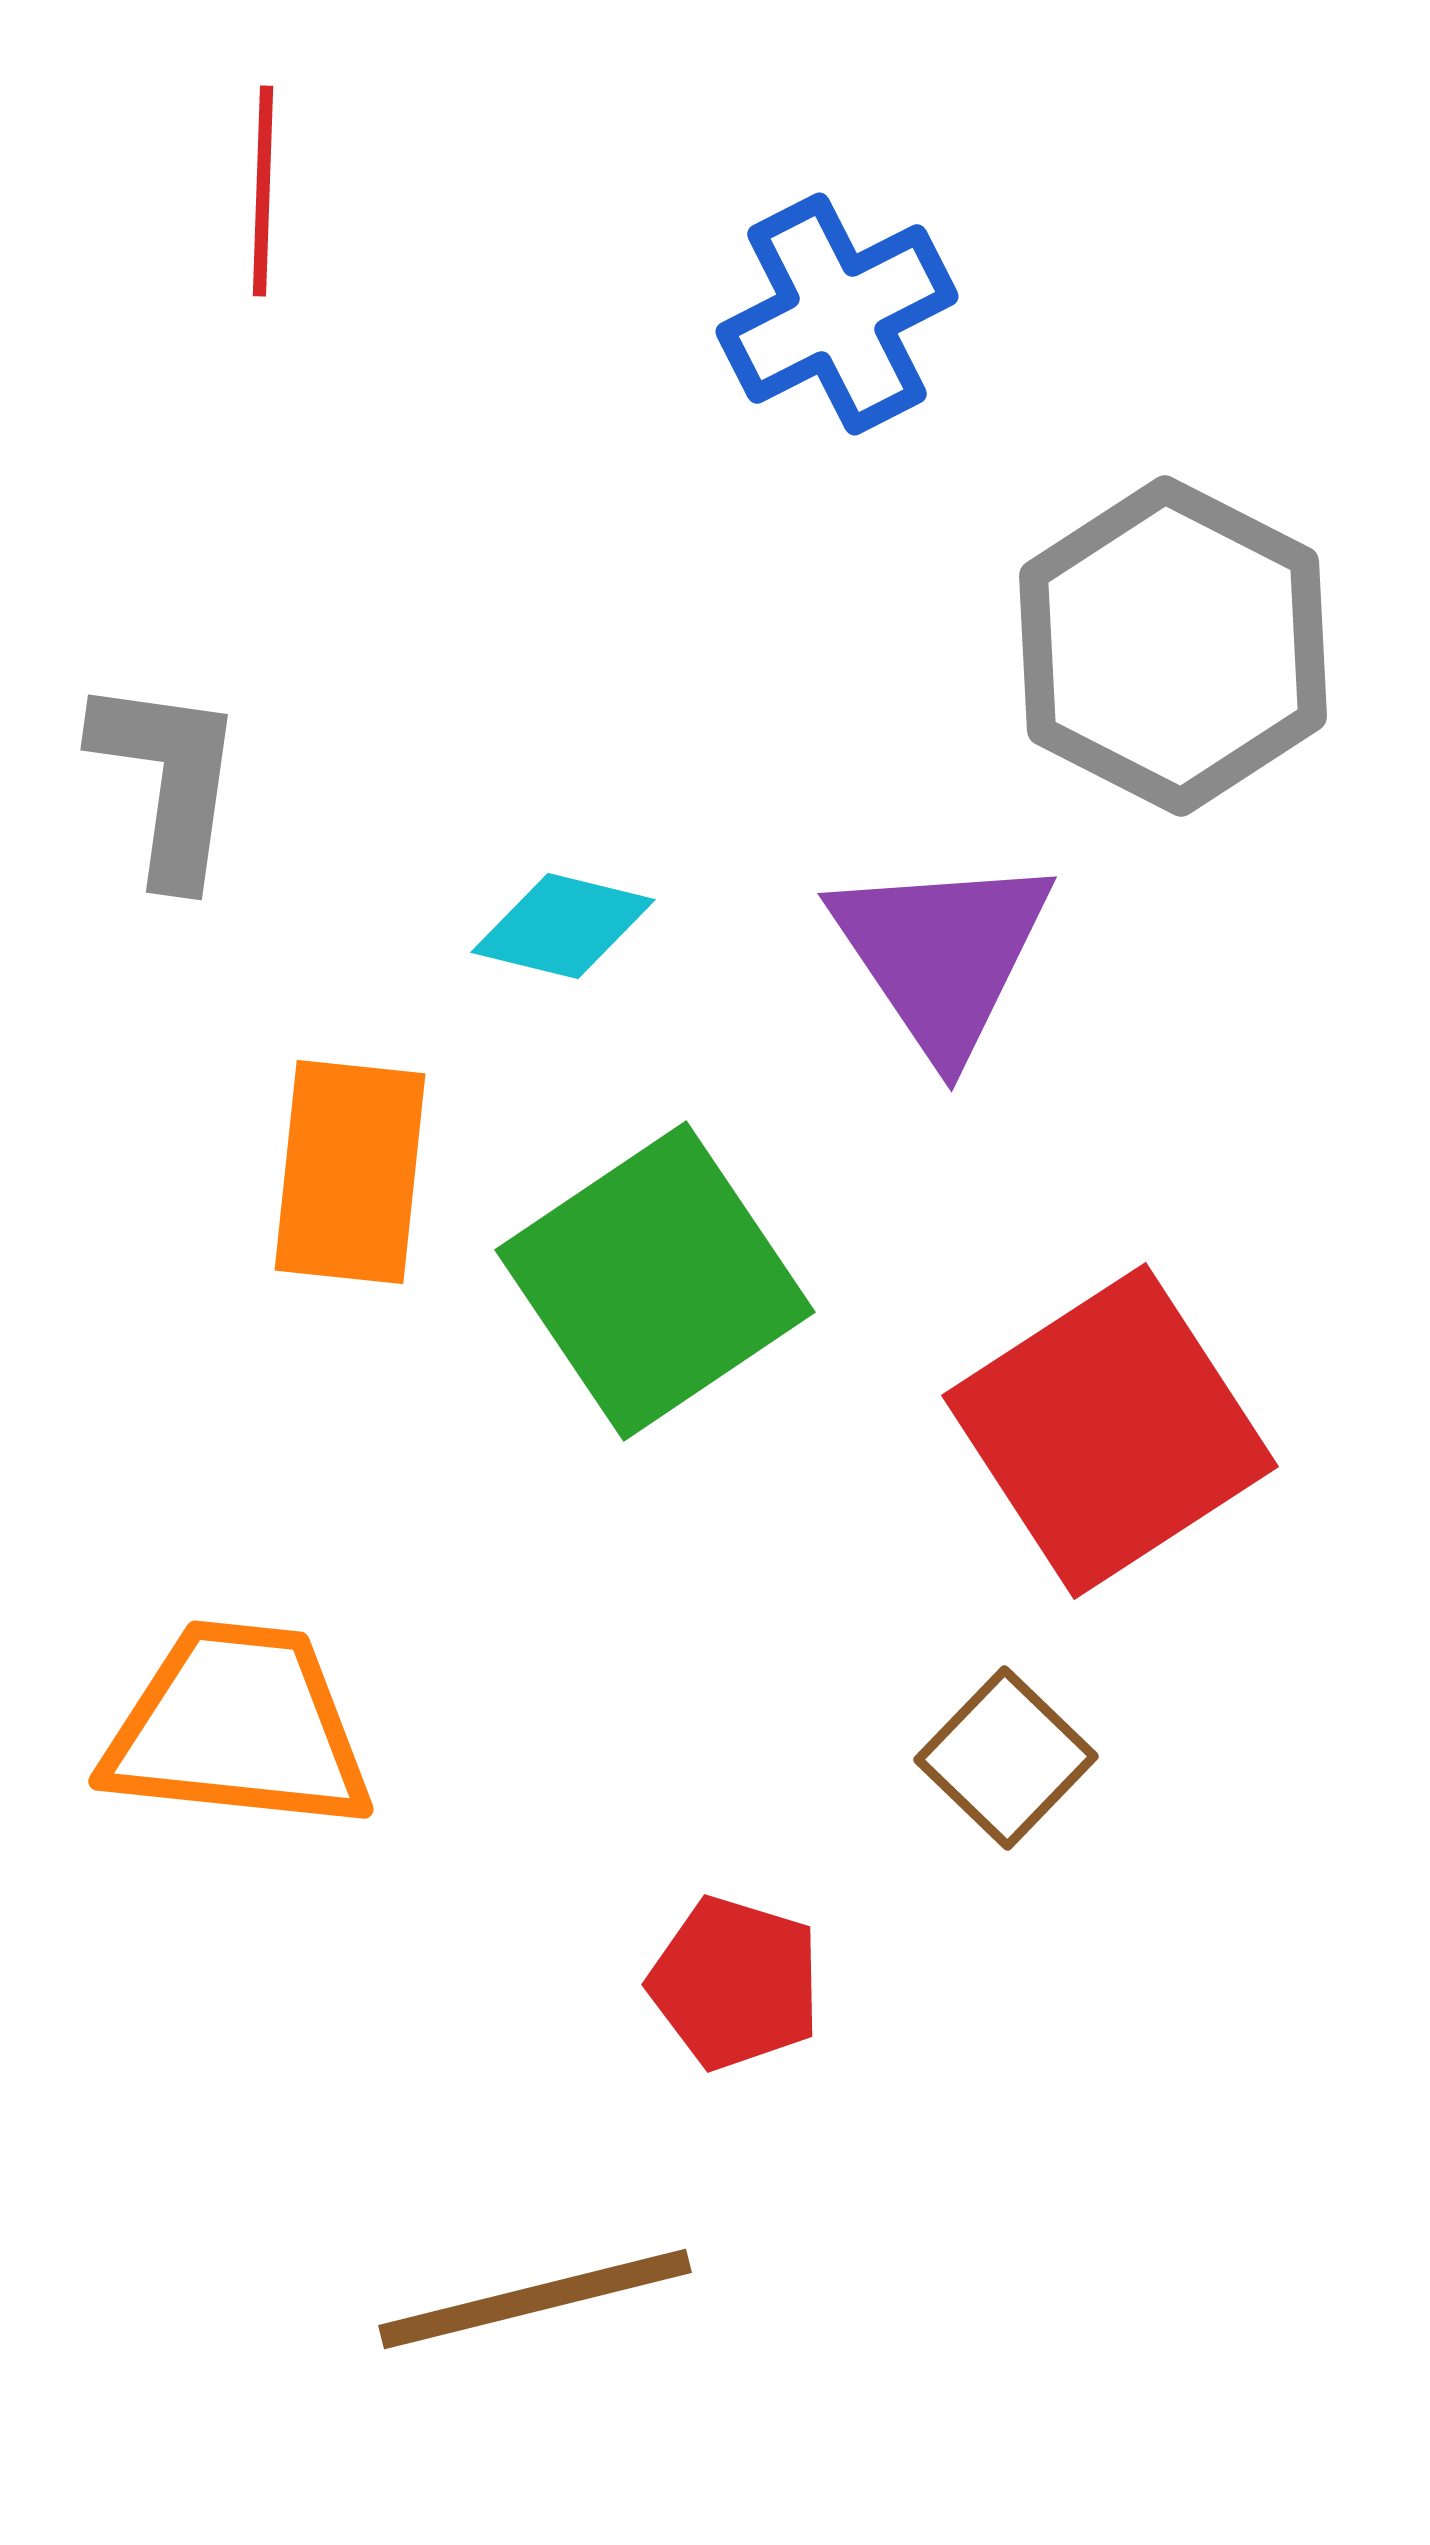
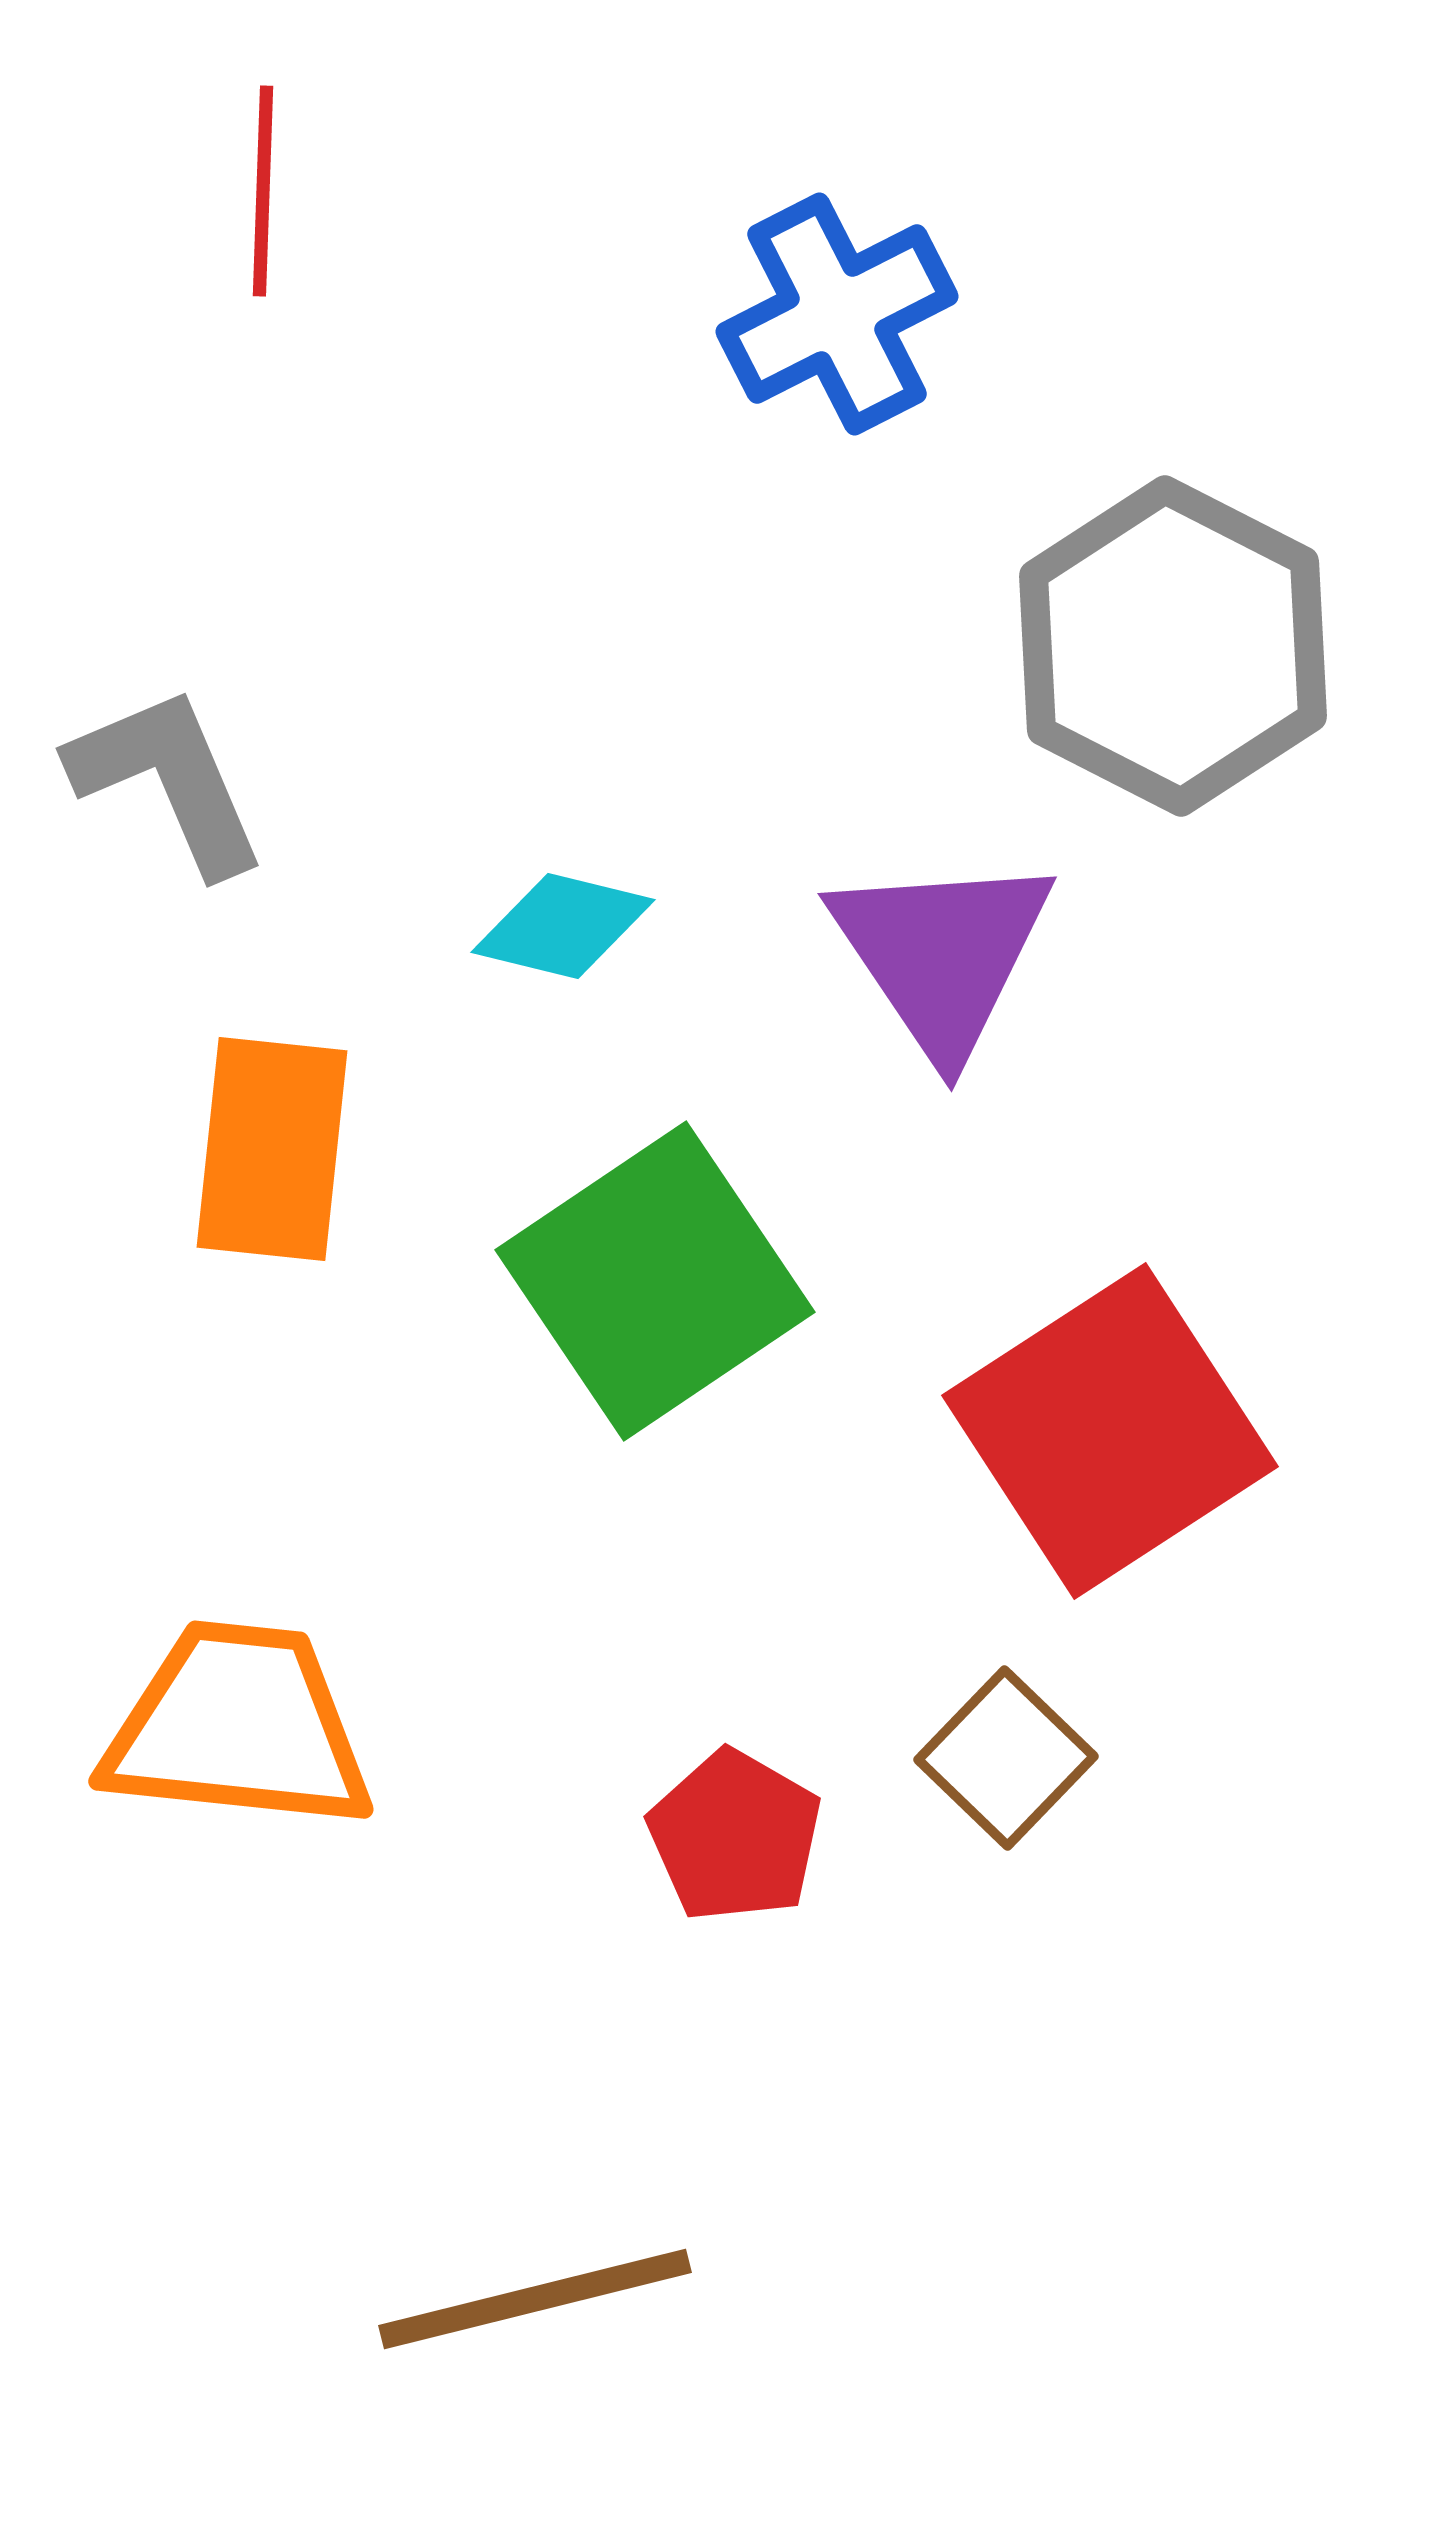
gray L-shape: rotated 31 degrees counterclockwise
orange rectangle: moved 78 px left, 23 px up
red pentagon: moved 147 px up; rotated 13 degrees clockwise
